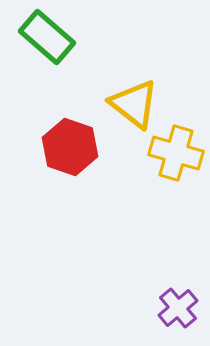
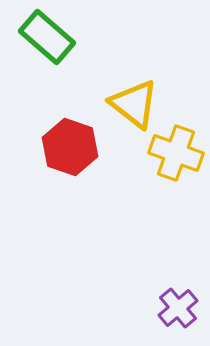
yellow cross: rotated 4 degrees clockwise
